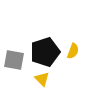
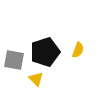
yellow semicircle: moved 5 px right, 1 px up
yellow triangle: moved 6 px left
